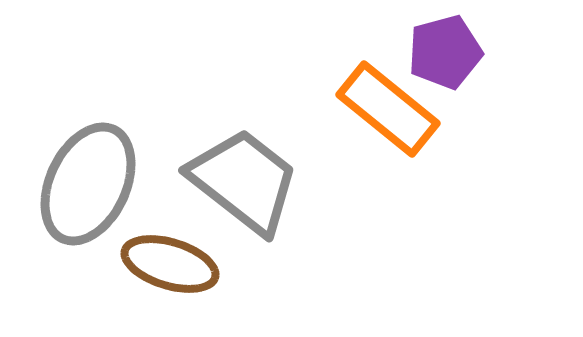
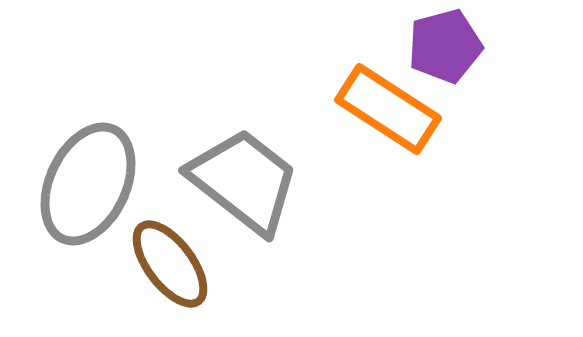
purple pentagon: moved 6 px up
orange rectangle: rotated 6 degrees counterclockwise
brown ellipse: rotated 36 degrees clockwise
